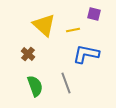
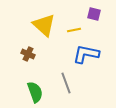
yellow line: moved 1 px right
brown cross: rotated 16 degrees counterclockwise
green semicircle: moved 6 px down
